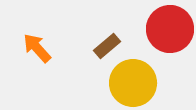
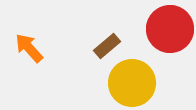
orange arrow: moved 8 px left
yellow circle: moved 1 px left
